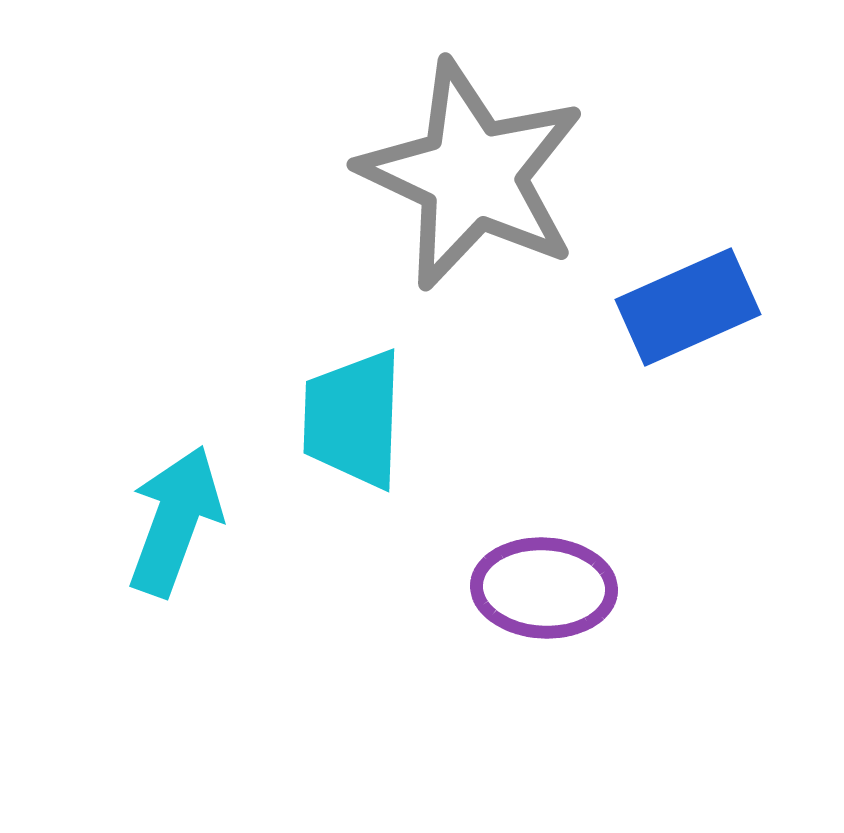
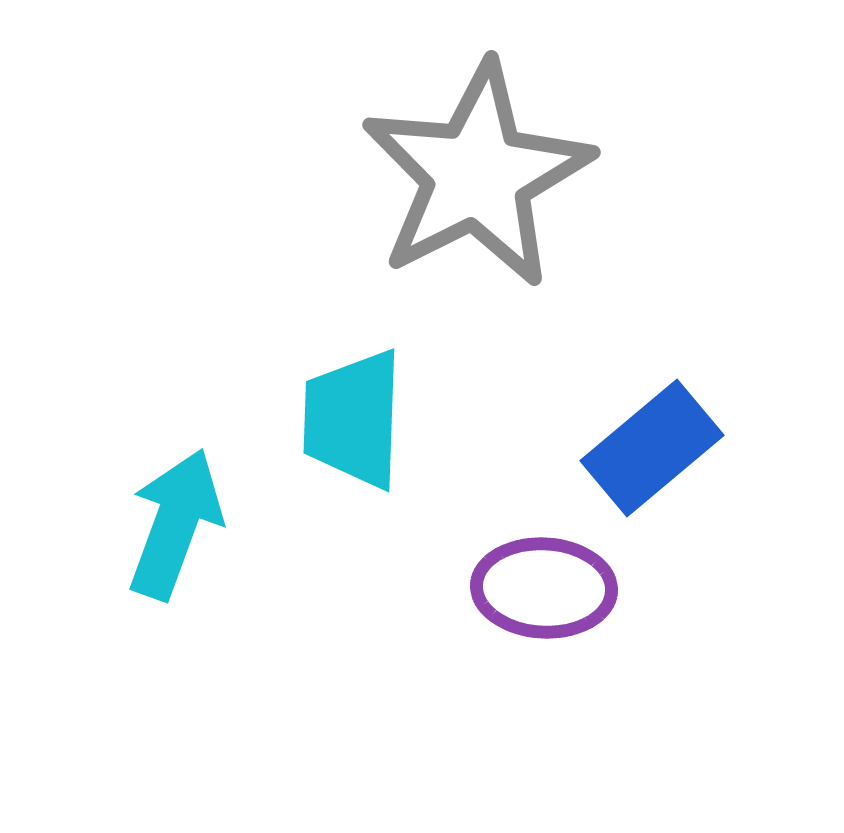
gray star: moved 5 px right; rotated 20 degrees clockwise
blue rectangle: moved 36 px left, 141 px down; rotated 16 degrees counterclockwise
cyan arrow: moved 3 px down
